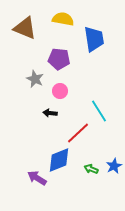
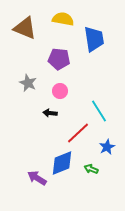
gray star: moved 7 px left, 4 px down
blue diamond: moved 3 px right, 3 px down
blue star: moved 7 px left, 19 px up
